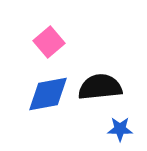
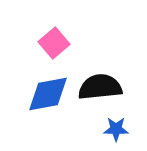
pink square: moved 5 px right, 1 px down
blue star: moved 4 px left
